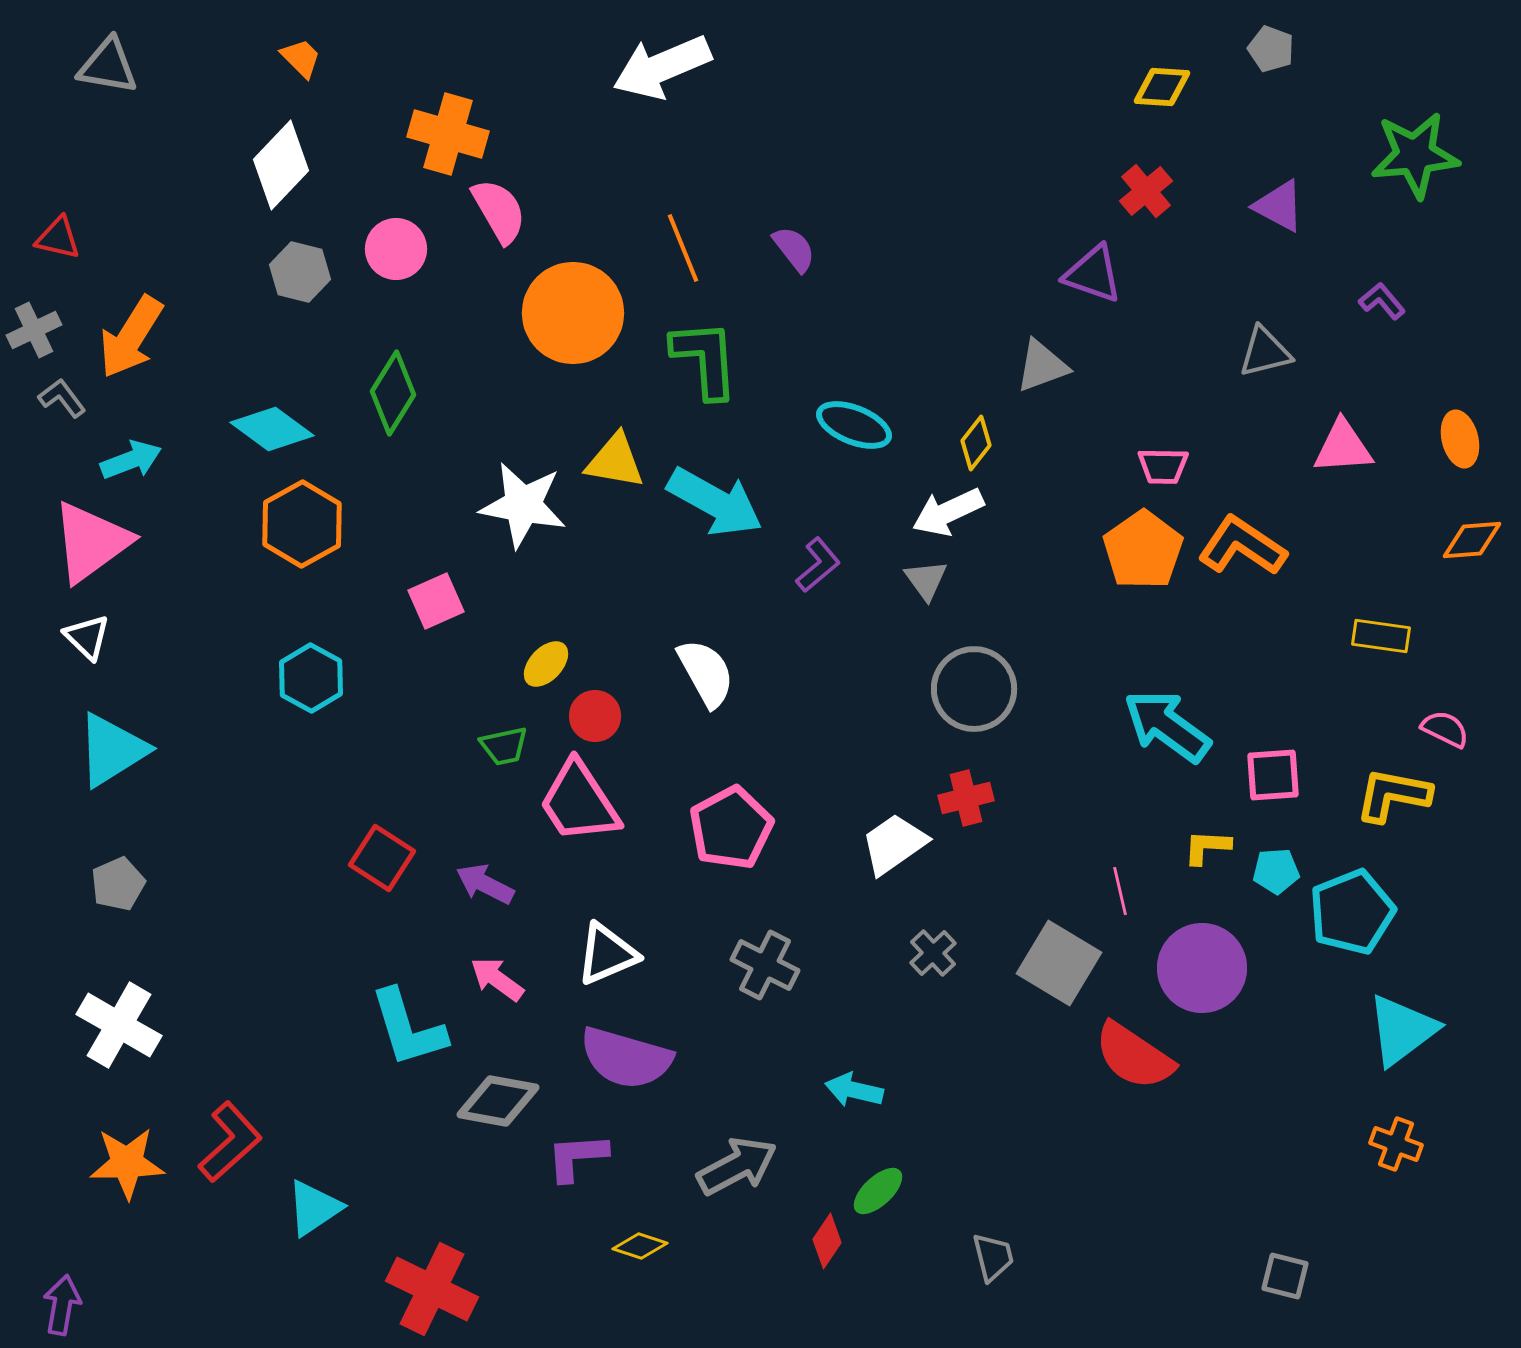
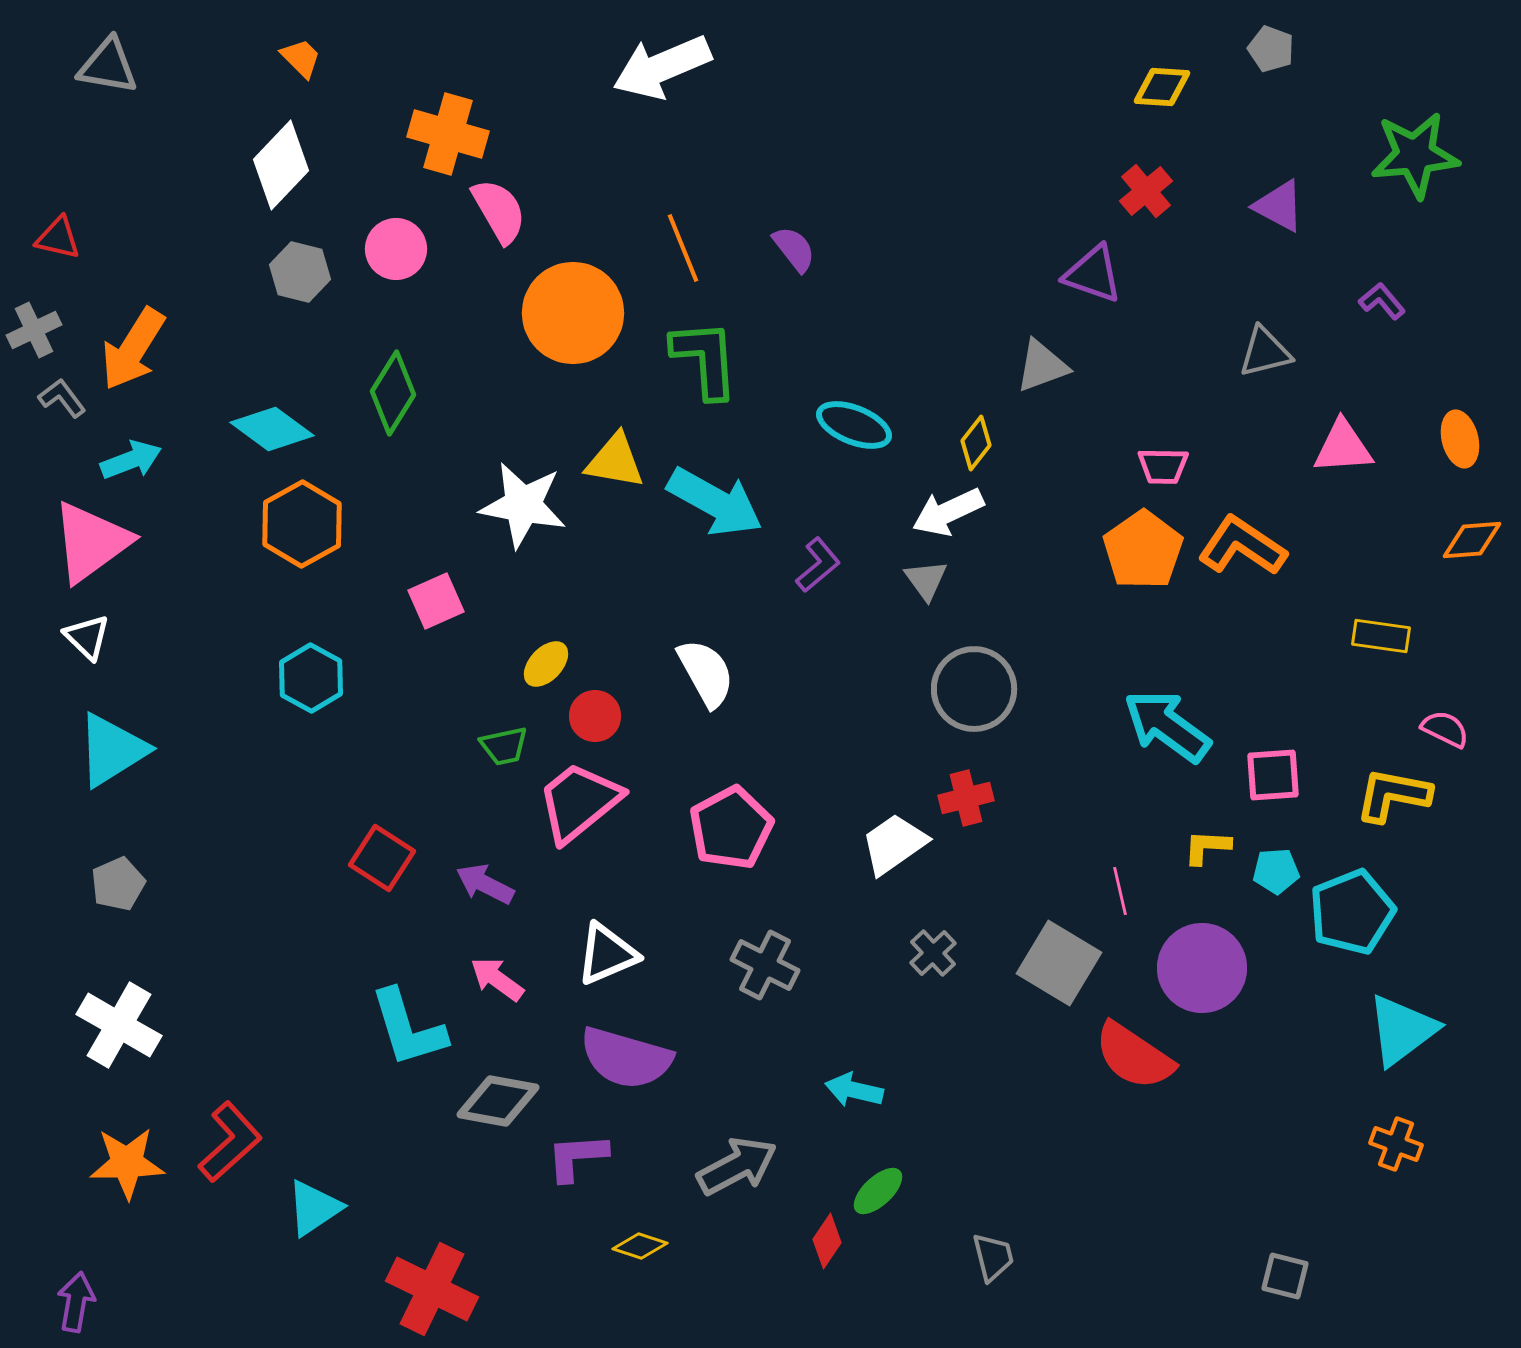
orange arrow at (131, 337): moved 2 px right, 12 px down
pink trapezoid at (579, 802): rotated 84 degrees clockwise
purple arrow at (62, 1305): moved 14 px right, 3 px up
